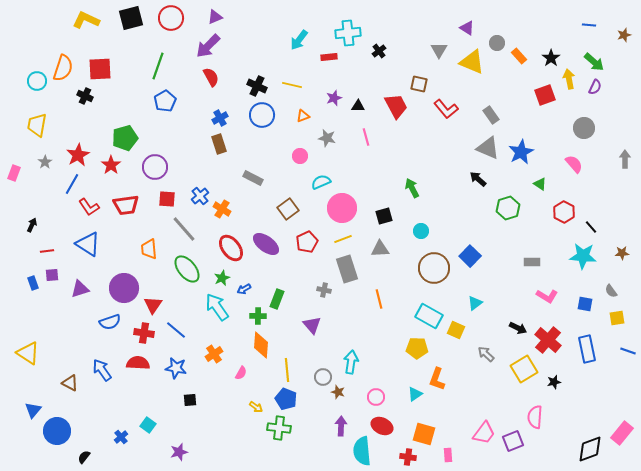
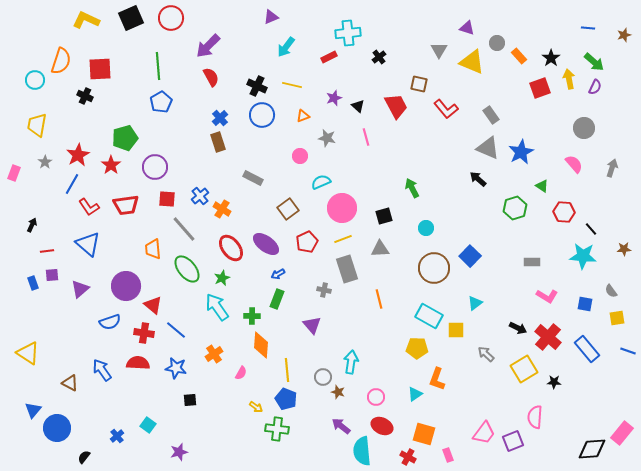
purple triangle at (215, 17): moved 56 px right
black square at (131, 18): rotated 10 degrees counterclockwise
blue line at (589, 25): moved 1 px left, 3 px down
purple triangle at (467, 28): rotated 14 degrees counterclockwise
cyan arrow at (299, 40): moved 13 px left, 7 px down
black cross at (379, 51): moved 6 px down
red rectangle at (329, 57): rotated 21 degrees counterclockwise
green line at (158, 66): rotated 24 degrees counterclockwise
orange semicircle at (63, 68): moved 2 px left, 7 px up
cyan circle at (37, 81): moved 2 px left, 1 px up
red square at (545, 95): moved 5 px left, 7 px up
blue pentagon at (165, 101): moved 4 px left, 1 px down
black triangle at (358, 106): rotated 40 degrees clockwise
blue cross at (220, 118): rotated 14 degrees counterclockwise
brown rectangle at (219, 144): moved 1 px left, 2 px up
gray arrow at (625, 159): moved 13 px left, 9 px down; rotated 18 degrees clockwise
green triangle at (540, 184): moved 2 px right, 2 px down
green hexagon at (508, 208): moved 7 px right
red hexagon at (564, 212): rotated 25 degrees counterclockwise
black line at (591, 227): moved 2 px down
cyan circle at (421, 231): moved 5 px right, 3 px up
blue triangle at (88, 244): rotated 8 degrees clockwise
orange trapezoid at (149, 249): moved 4 px right
brown star at (622, 253): moved 2 px right, 4 px up
purple circle at (124, 288): moved 2 px right, 2 px up
purple triangle at (80, 289): rotated 24 degrees counterclockwise
blue arrow at (244, 289): moved 34 px right, 15 px up
red triangle at (153, 305): rotated 24 degrees counterclockwise
green cross at (258, 316): moved 6 px left
yellow square at (456, 330): rotated 24 degrees counterclockwise
red cross at (548, 340): moved 3 px up
blue rectangle at (587, 349): rotated 28 degrees counterclockwise
black star at (554, 382): rotated 16 degrees clockwise
purple arrow at (341, 426): rotated 54 degrees counterclockwise
green cross at (279, 428): moved 2 px left, 1 px down
blue circle at (57, 431): moved 3 px up
blue cross at (121, 437): moved 4 px left, 1 px up
black diamond at (590, 449): moved 2 px right; rotated 16 degrees clockwise
pink rectangle at (448, 455): rotated 16 degrees counterclockwise
red cross at (408, 457): rotated 21 degrees clockwise
